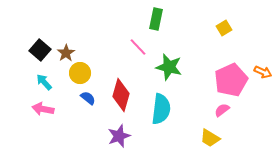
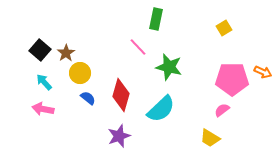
pink pentagon: moved 1 px right, 1 px up; rotated 24 degrees clockwise
cyan semicircle: rotated 40 degrees clockwise
